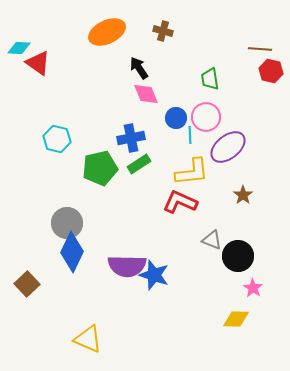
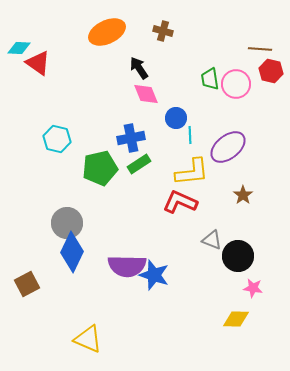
pink circle: moved 30 px right, 33 px up
brown square: rotated 15 degrees clockwise
pink star: rotated 24 degrees counterclockwise
